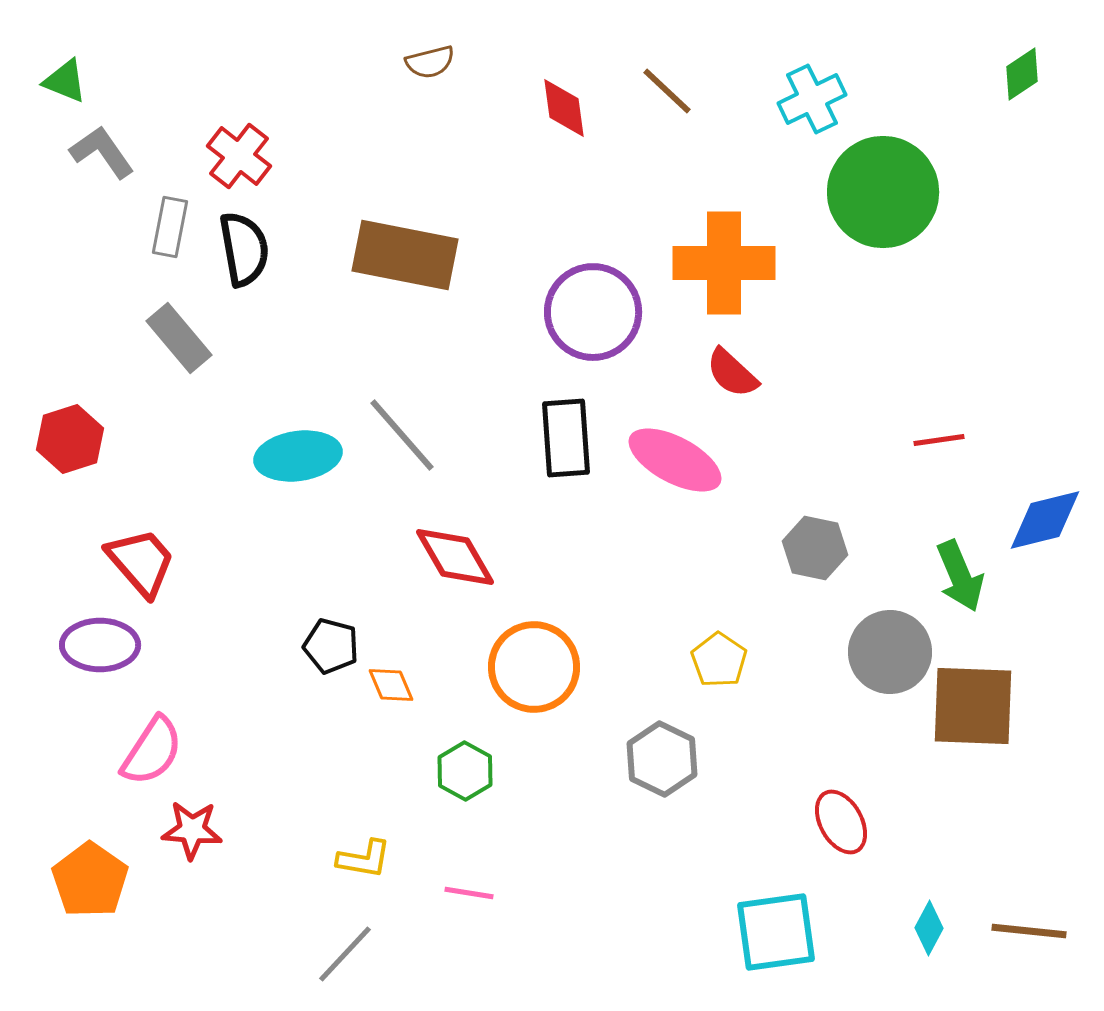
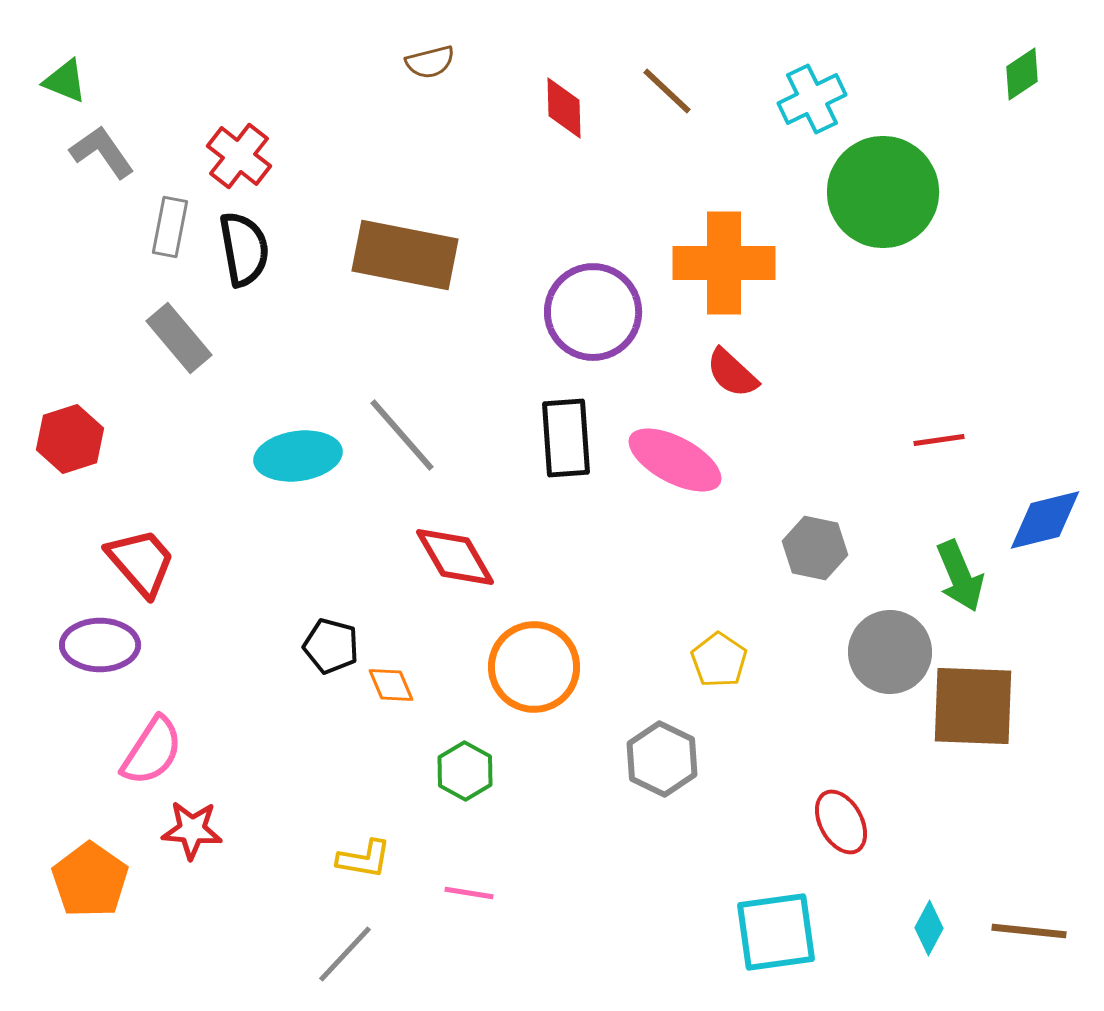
red diamond at (564, 108): rotated 6 degrees clockwise
